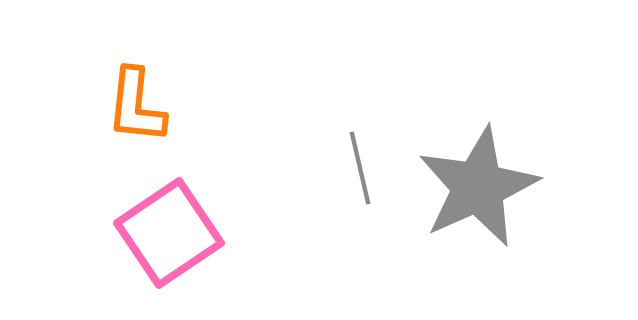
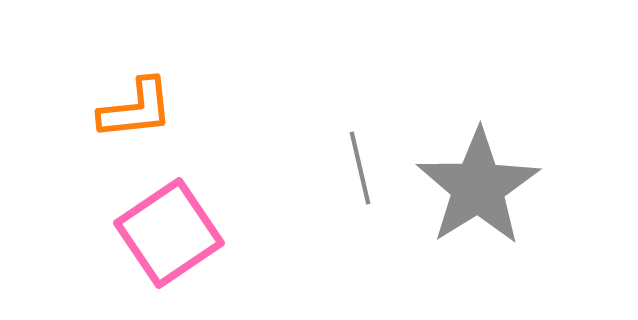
orange L-shape: moved 3 px down; rotated 102 degrees counterclockwise
gray star: rotated 8 degrees counterclockwise
